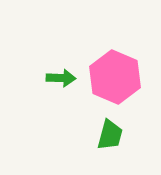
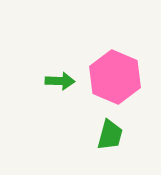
green arrow: moved 1 px left, 3 px down
